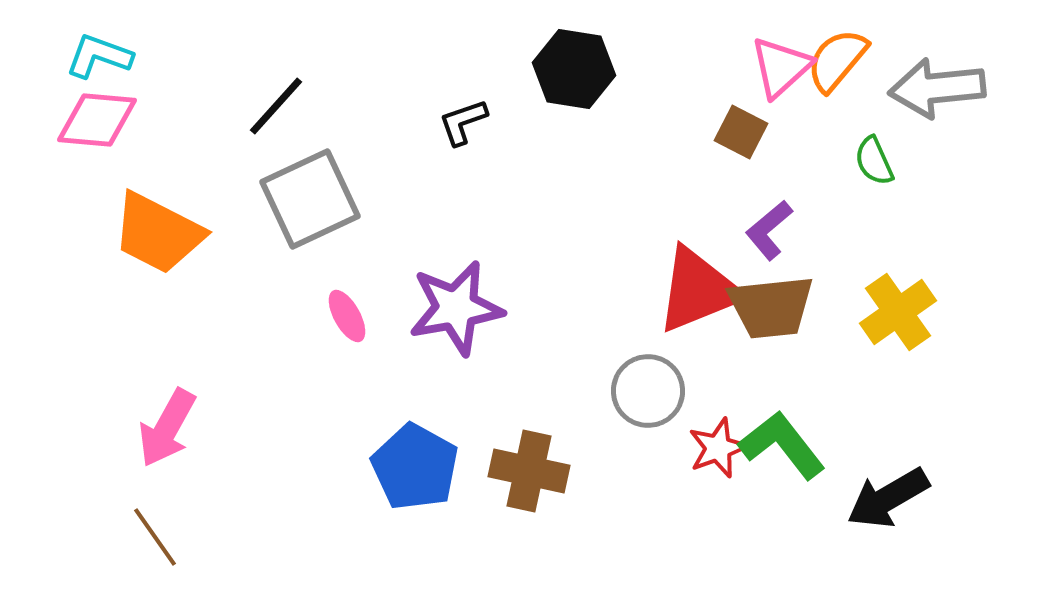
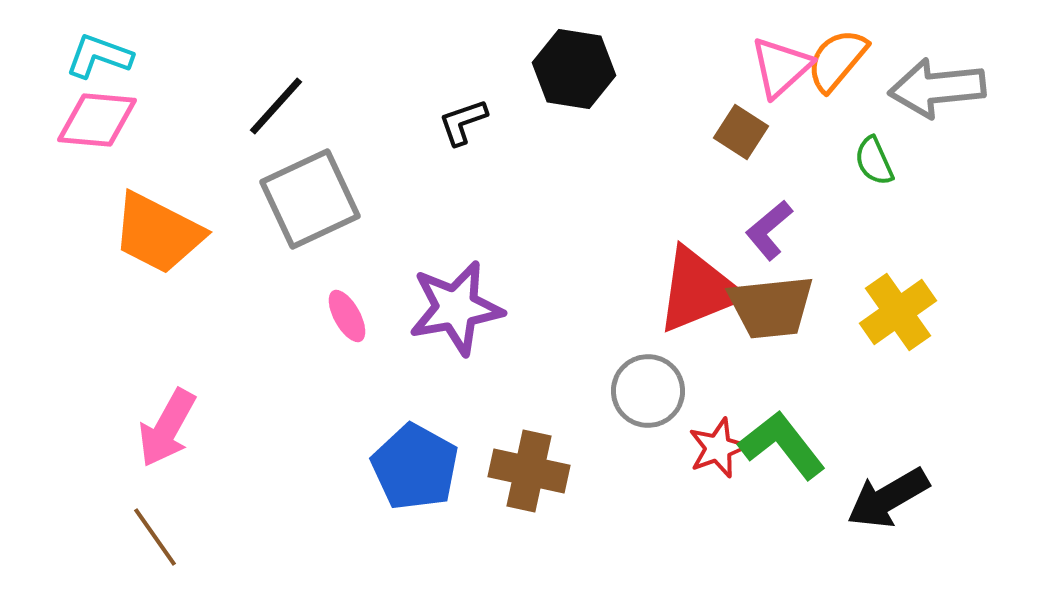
brown square: rotated 6 degrees clockwise
